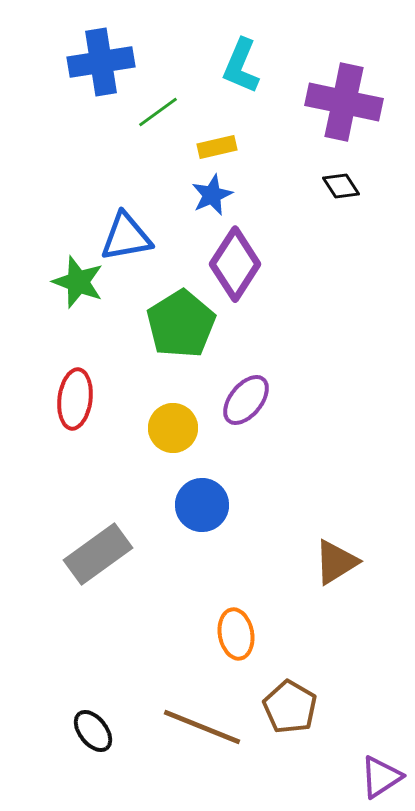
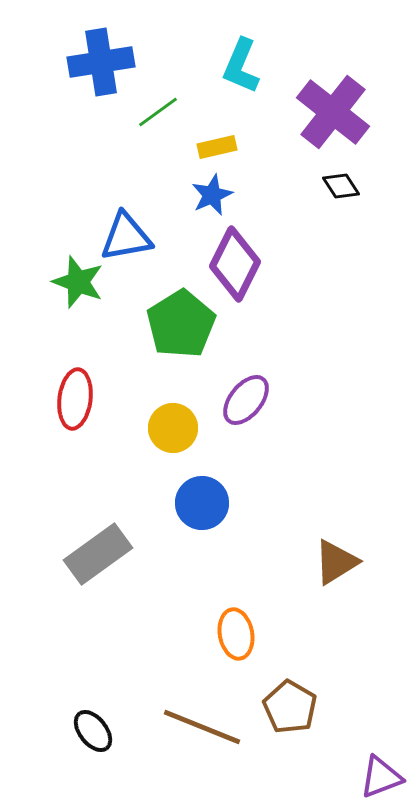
purple cross: moved 11 px left, 10 px down; rotated 26 degrees clockwise
purple diamond: rotated 6 degrees counterclockwise
blue circle: moved 2 px up
purple triangle: rotated 12 degrees clockwise
